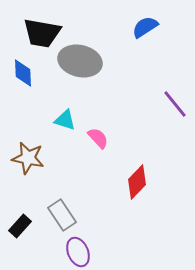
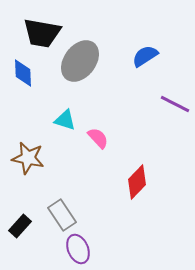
blue semicircle: moved 29 px down
gray ellipse: rotated 66 degrees counterclockwise
purple line: rotated 24 degrees counterclockwise
purple ellipse: moved 3 px up
